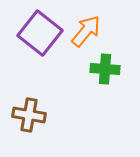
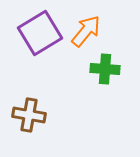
purple square: rotated 21 degrees clockwise
